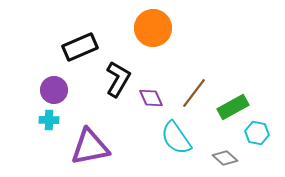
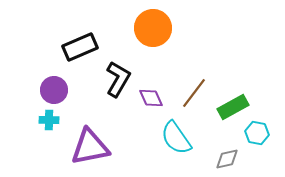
gray diamond: moved 2 px right, 1 px down; rotated 55 degrees counterclockwise
